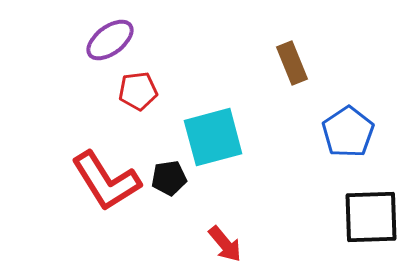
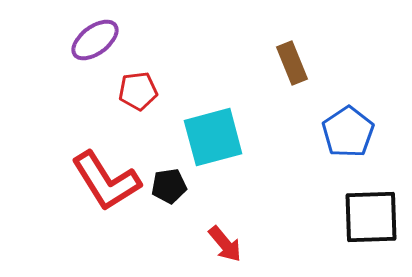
purple ellipse: moved 15 px left
black pentagon: moved 8 px down
